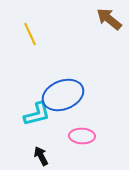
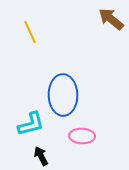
brown arrow: moved 2 px right
yellow line: moved 2 px up
blue ellipse: rotated 69 degrees counterclockwise
cyan L-shape: moved 6 px left, 10 px down
